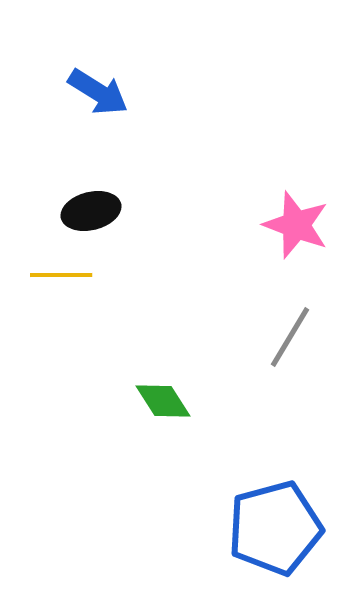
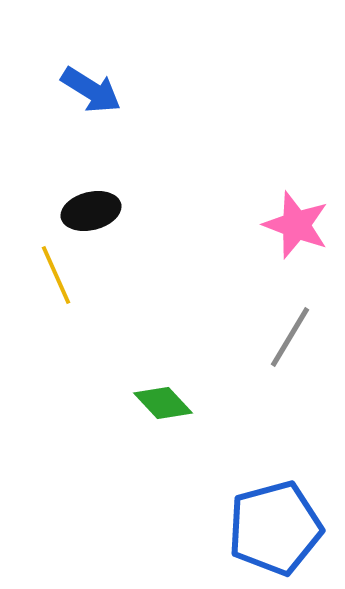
blue arrow: moved 7 px left, 2 px up
yellow line: moved 5 px left; rotated 66 degrees clockwise
green diamond: moved 2 px down; rotated 10 degrees counterclockwise
